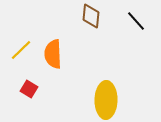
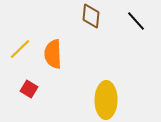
yellow line: moved 1 px left, 1 px up
